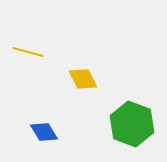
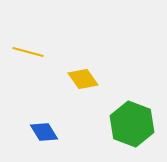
yellow diamond: rotated 8 degrees counterclockwise
